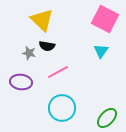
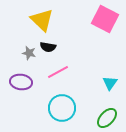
black semicircle: moved 1 px right, 1 px down
cyan triangle: moved 9 px right, 32 px down
